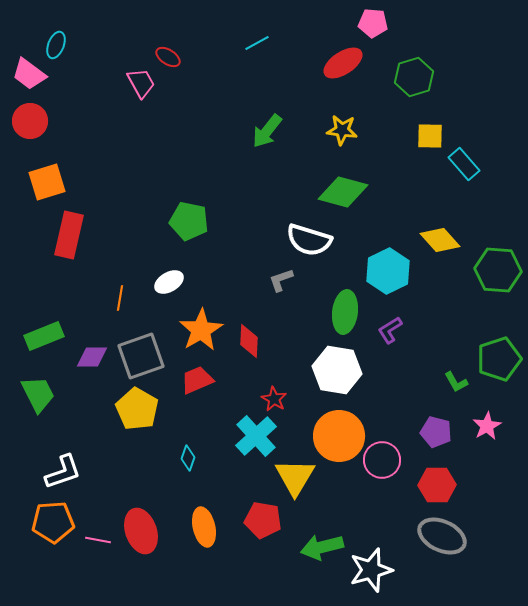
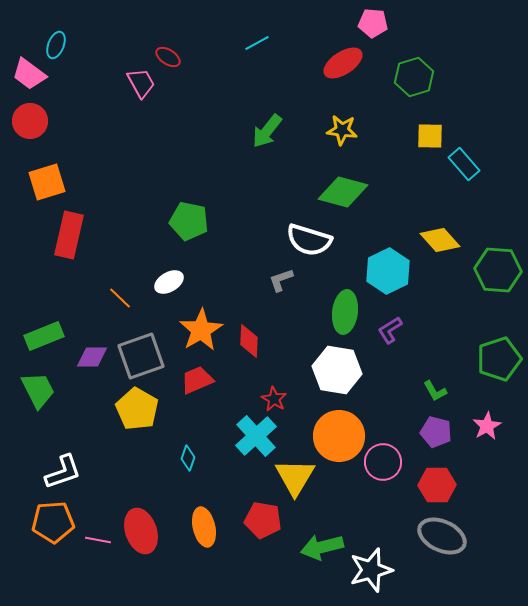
orange line at (120, 298): rotated 55 degrees counterclockwise
green L-shape at (456, 382): moved 21 px left, 9 px down
green trapezoid at (38, 394): moved 4 px up
pink circle at (382, 460): moved 1 px right, 2 px down
